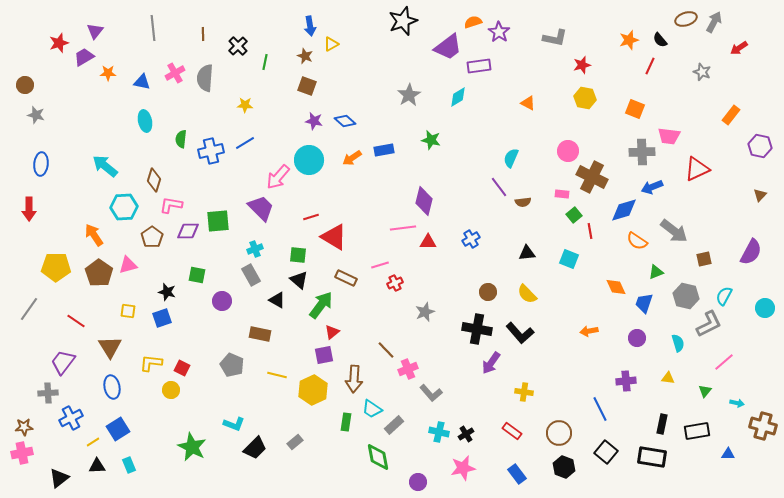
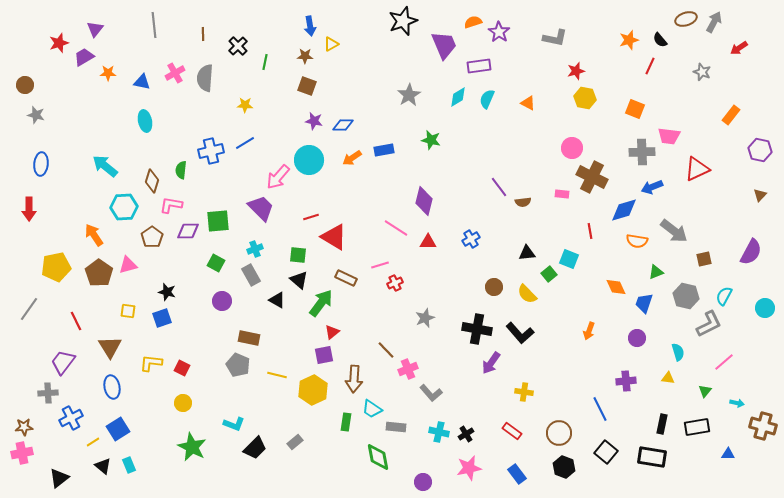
gray line at (153, 28): moved 1 px right, 3 px up
purple triangle at (95, 31): moved 2 px up
purple trapezoid at (448, 47): moved 4 px left, 2 px up; rotated 76 degrees counterclockwise
brown star at (305, 56): rotated 21 degrees counterclockwise
red star at (582, 65): moved 6 px left, 6 px down
blue diamond at (345, 121): moved 2 px left, 4 px down; rotated 40 degrees counterclockwise
green semicircle at (181, 139): moved 31 px down
purple hexagon at (760, 146): moved 4 px down
pink circle at (568, 151): moved 4 px right, 3 px up
cyan semicircle at (511, 158): moved 24 px left, 59 px up
brown diamond at (154, 180): moved 2 px left, 1 px down
green square at (574, 215): moved 25 px left, 59 px down
pink line at (403, 228): moved 7 px left; rotated 40 degrees clockwise
orange semicircle at (637, 241): rotated 25 degrees counterclockwise
yellow pentagon at (56, 267): rotated 12 degrees counterclockwise
green square at (197, 275): moved 19 px right, 12 px up; rotated 18 degrees clockwise
brown circle at (488, 292): moved 6 px right, 5 px up
green arrow at (321, 305): moved 2 px up
gray star at (425, 312): moved 6 px down
red line at (76, 321): rotated 30 degrees clockwise
orange arrow at (589, 331): rotated 60 degrees counterclockwise
brown rectangle at (260, 334): moved 11 px left, 4 px down
cyan semicircle at (678, 343): moved 9 px down
gray pentagon at (232, 365): moved 6 px right
yellow circle at (171, 390): moved 12 px right, 13 px down
gray rectangle at (394, 425): moved 2 px right, 2 px down; rotated 48 degrees clockwise
black rectangle at (697, 431): moved 4 px up
black triangle at (97, 466): moved 6 px right; rotated 42 degrees clockwise
pink star at (463, 468): moved 6 px right
purple circle at (418, 482): moved 5 px right
